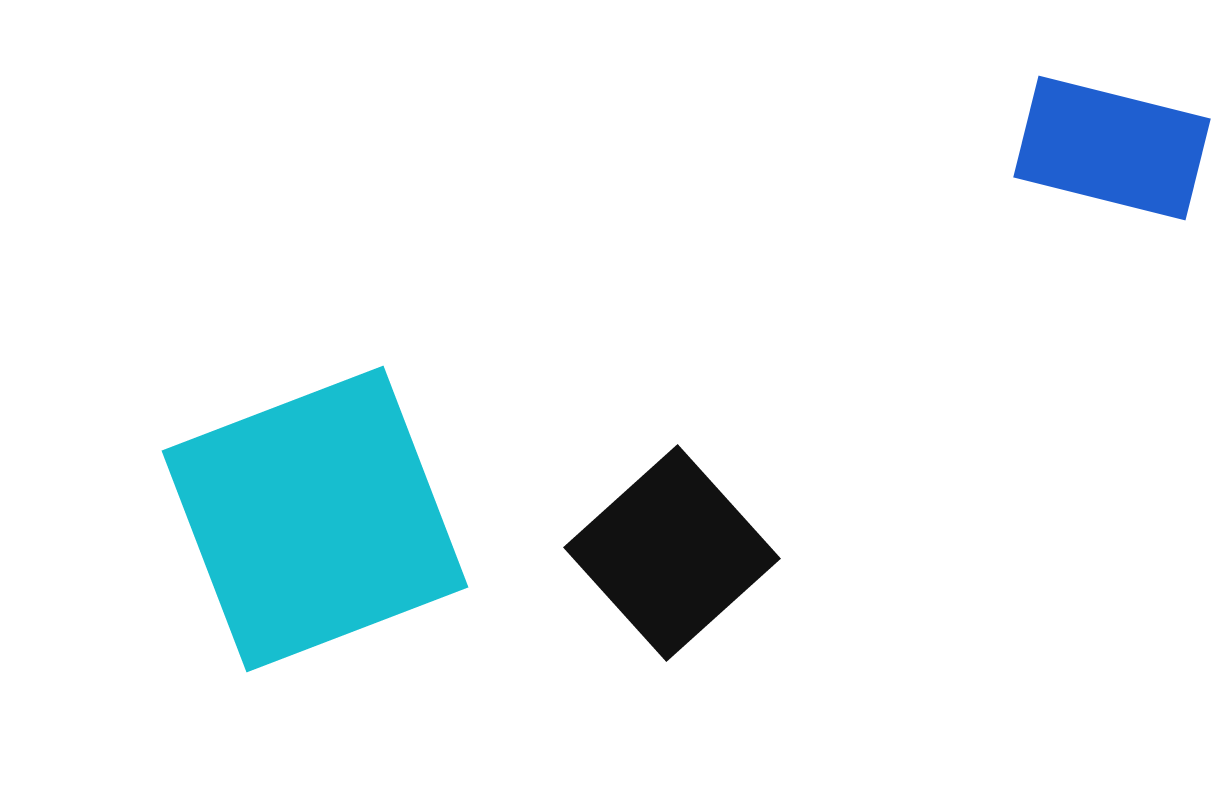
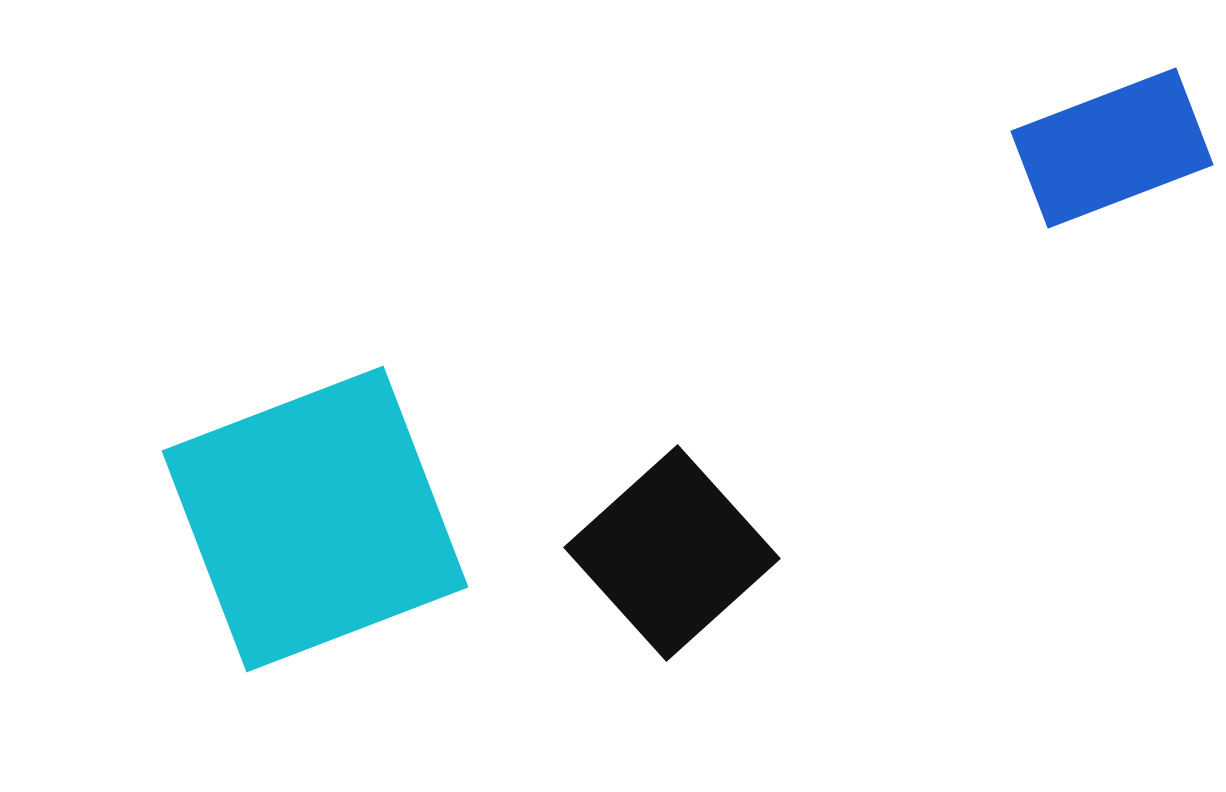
blue rectangle: rotated 35 degrees counterclockwise
